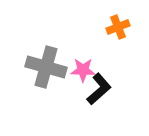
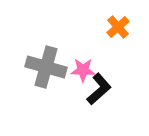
orange cross: rotated 20 degrees counterclockwise
